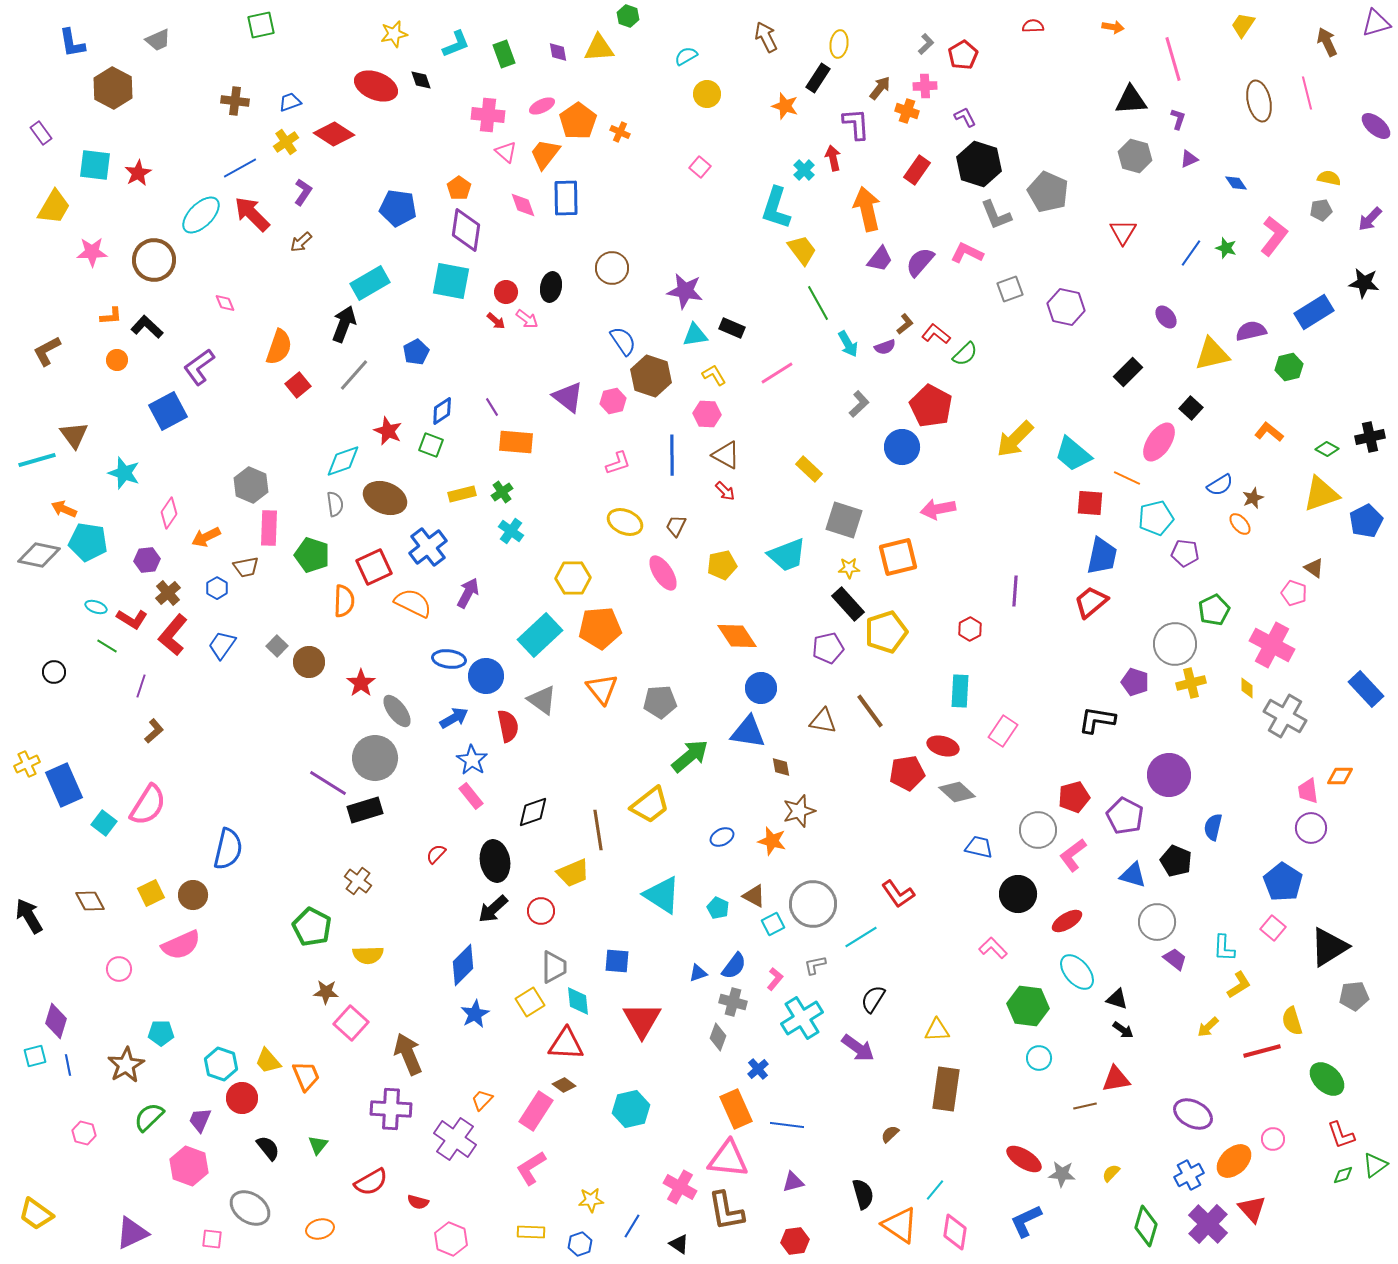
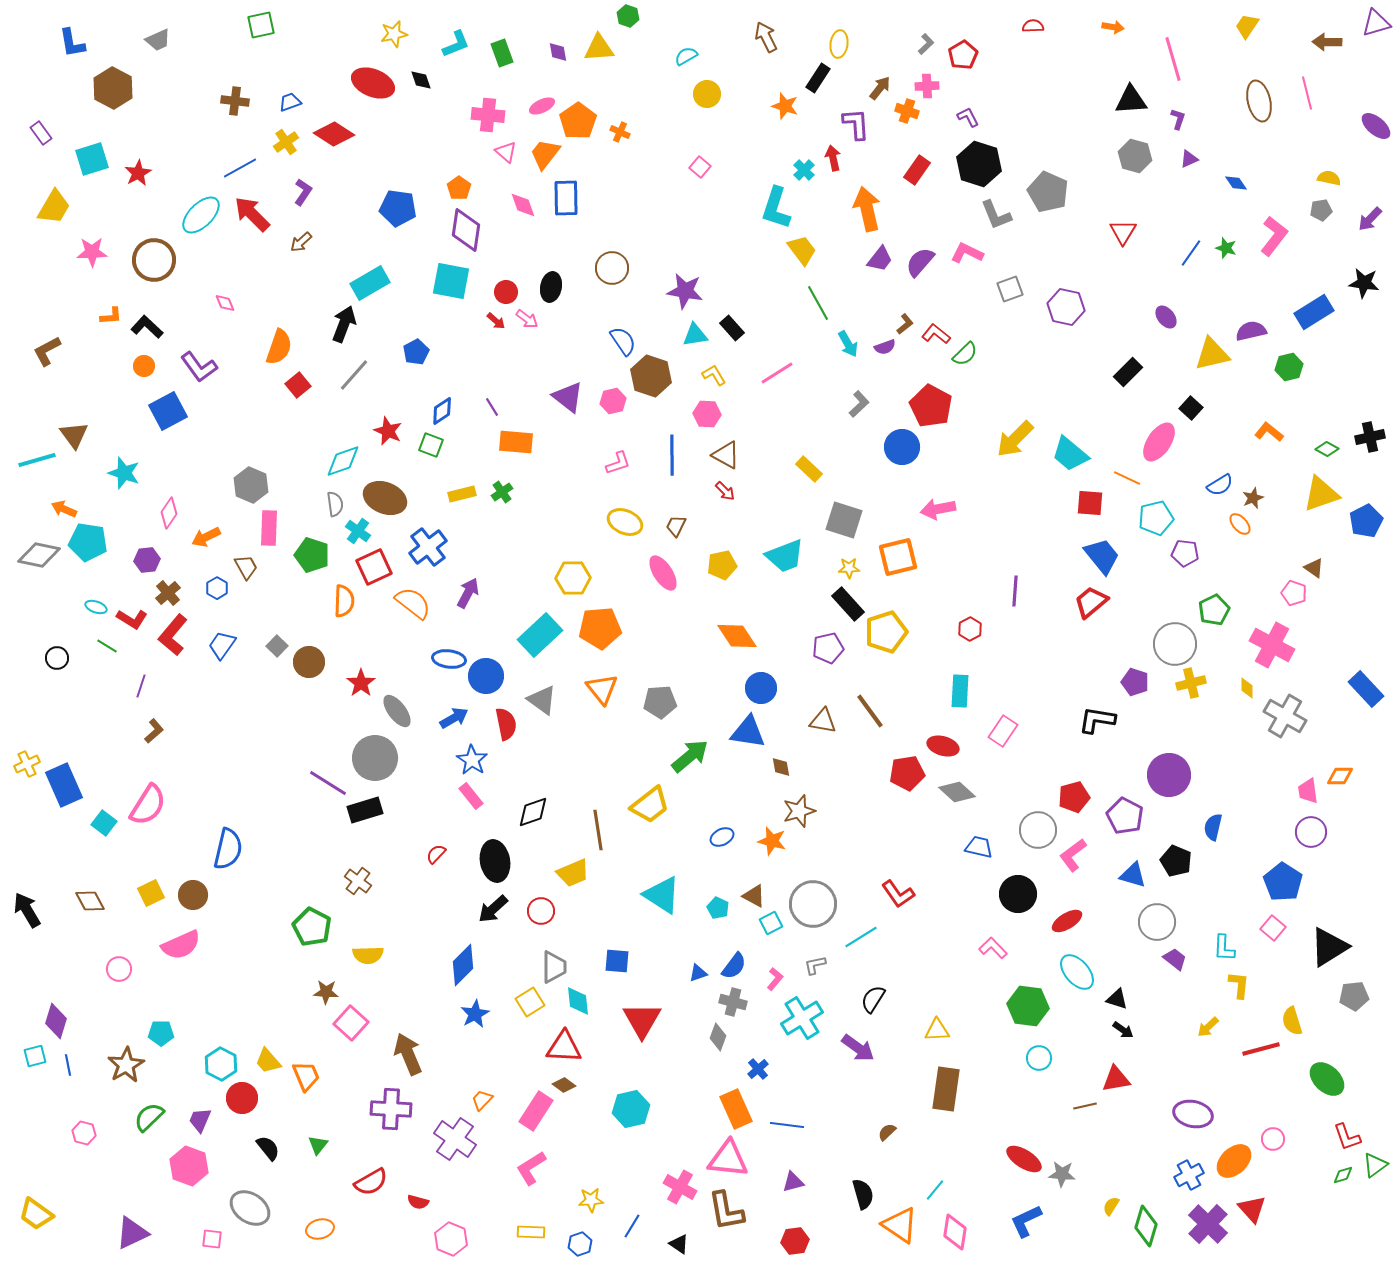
yellow trapezoid at (1243, 25): moved 4 px right, 1 px down
brown arrow at (1327, 42): rotated 64 degrees counterclockwise
green rectangle at (504, 54): moved 2 px left, 1 px up
red ellipse at (376, 86): moved 3 px left, 3 px up
pink cross at (925, 86): moved 2 px right
purple L-shape at (965, 117): moved 3 px right
cyan square at (95, 165): moved 3 px left, 6 px up; rotated 24 degrees counterclockwise
black rectangle at (732, 328): rotated 25 degrees clockwise
orange circle at (117, 360): moved 27 px right, 6 px down
purple L-shape at (199, 367): rotated 90 degrees counterclockwise
cyan trapezoid at (1073, 454): moved 3 px left
cyan cross at (511, 531): moved 153 px left
cyan trapezoid at (787, 555): moved 2 px left, 1 px down
blue trapezoid at (1102, 556): rotated 51 degrees counterclockwise
brown trapezoid at (246, 567): rotated 108 degrees counterclockwise
orange semicircle at (413, 603): rotated 12 degrees clockwise
black circle at (54, 672): moved 3 px right, 14 px up
red semicircle at (508, 726): moved 2 px left, 2 px up
purple circle at (1311, 828): moved 4 px down
black arrow at (29, 916): moved 2 px left, 6 px up
cyan square at (773, 924): moved 2 px left, 1 px up
yellow L-shape at (1239, 985): rotated 52 degrees counterclockwise
red triangle at (566, 1044): moved 2 px left, 3 px down
red line at (1262, 1051): moved 1 px left, 2 px up
cyan hexagon at (221, 1064): rotated 8 degrees clockwise
purple ellipse at (1193, 1114): rotated 15 degrees counterclockwise
brown semicircle at (890, 1134): moved 3 px left, 2 px up
red L-shape at (1341, 1135): moved 6 px right, 2 px down
yellow semicircle at (1111, 1173): moved 33 px down; rotated 12 degrees counterclockwise
